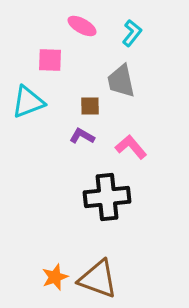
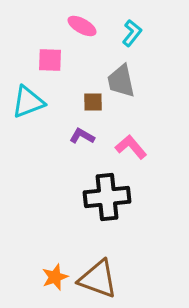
brown square: moved 3 px right, 4 px up
